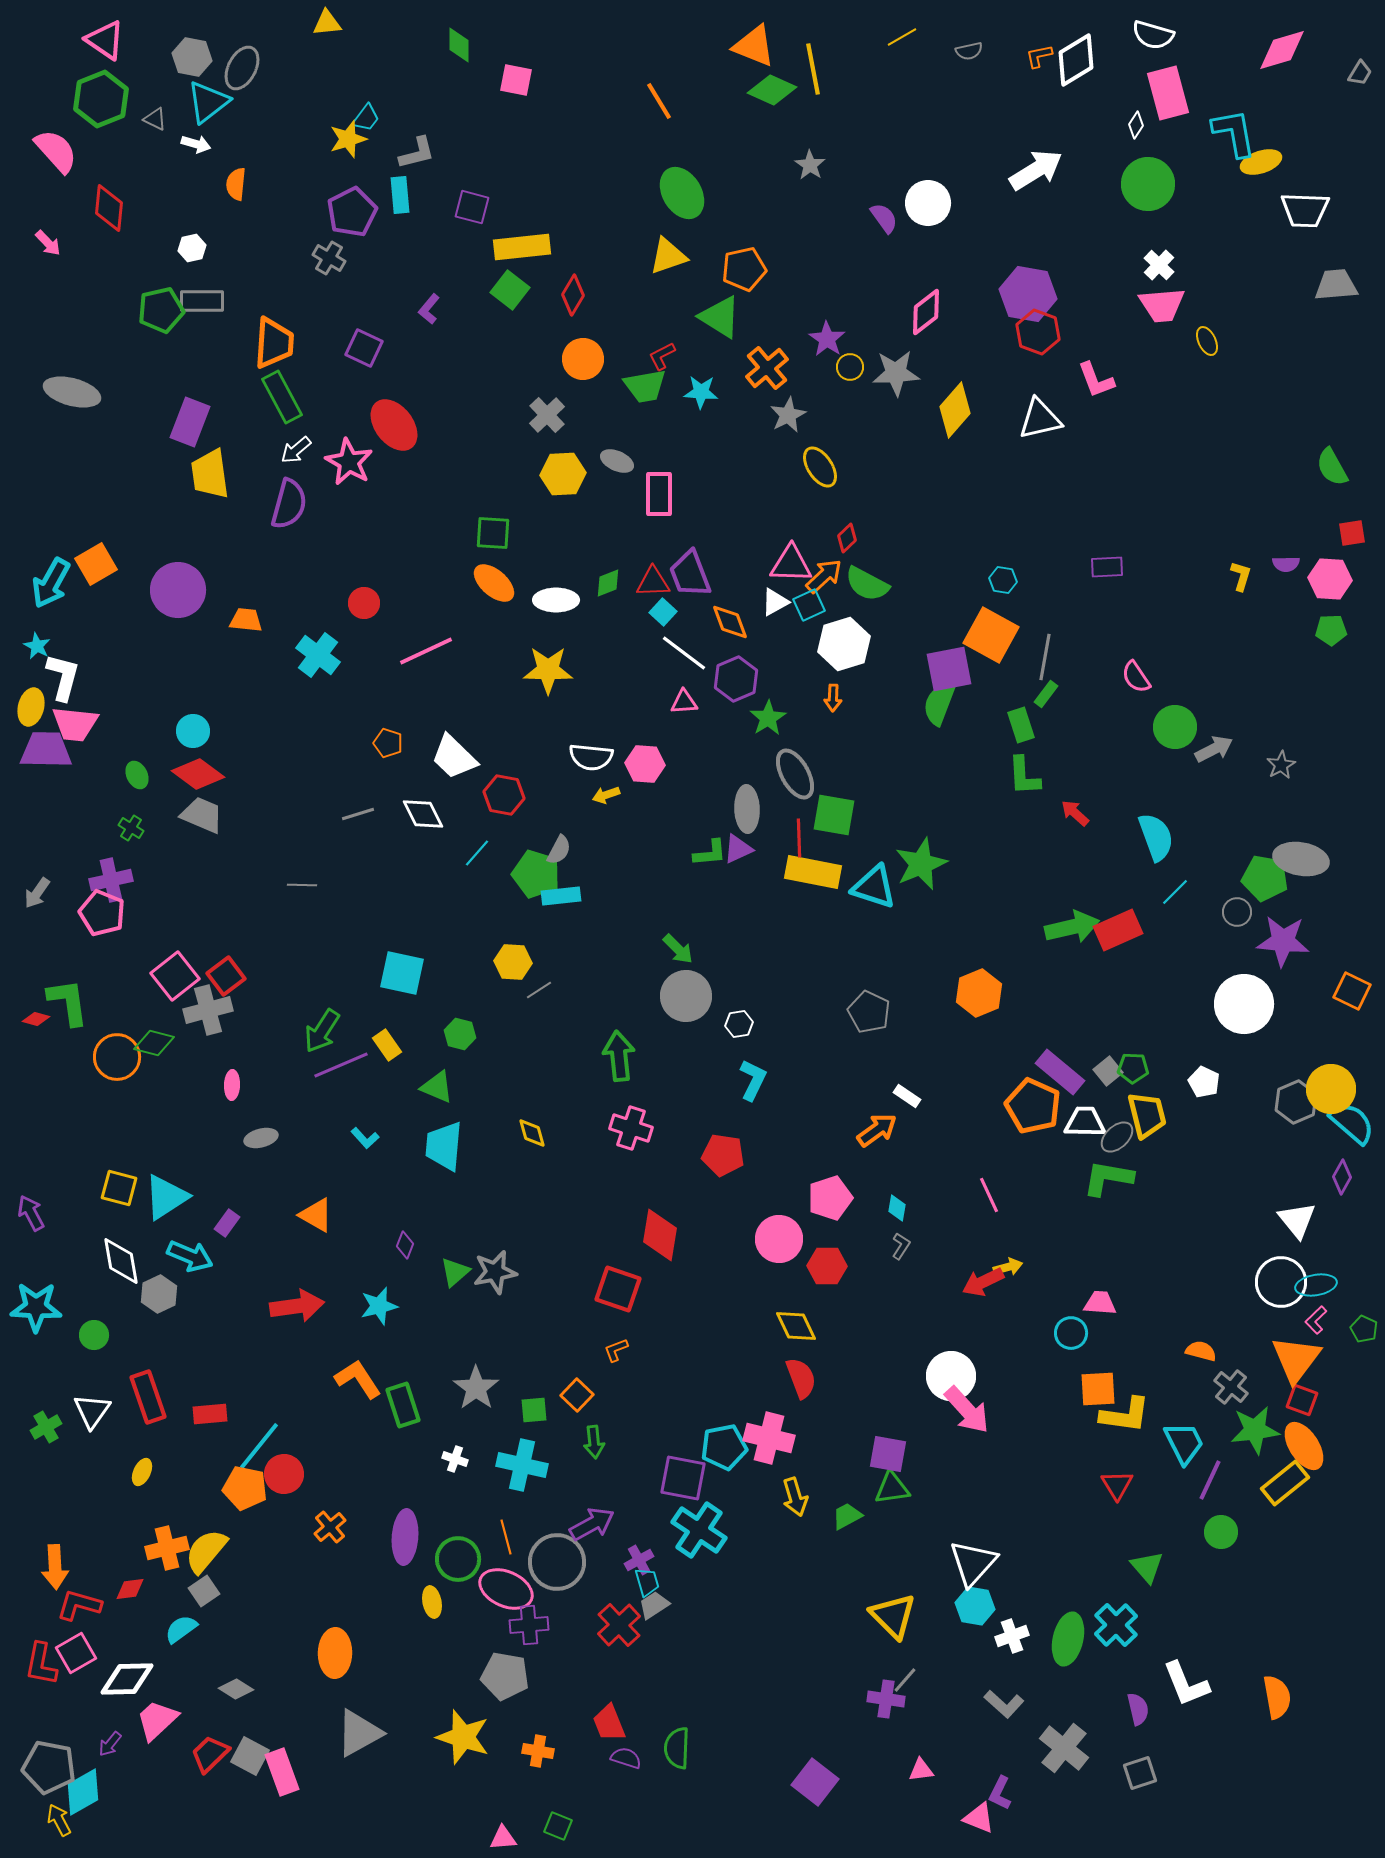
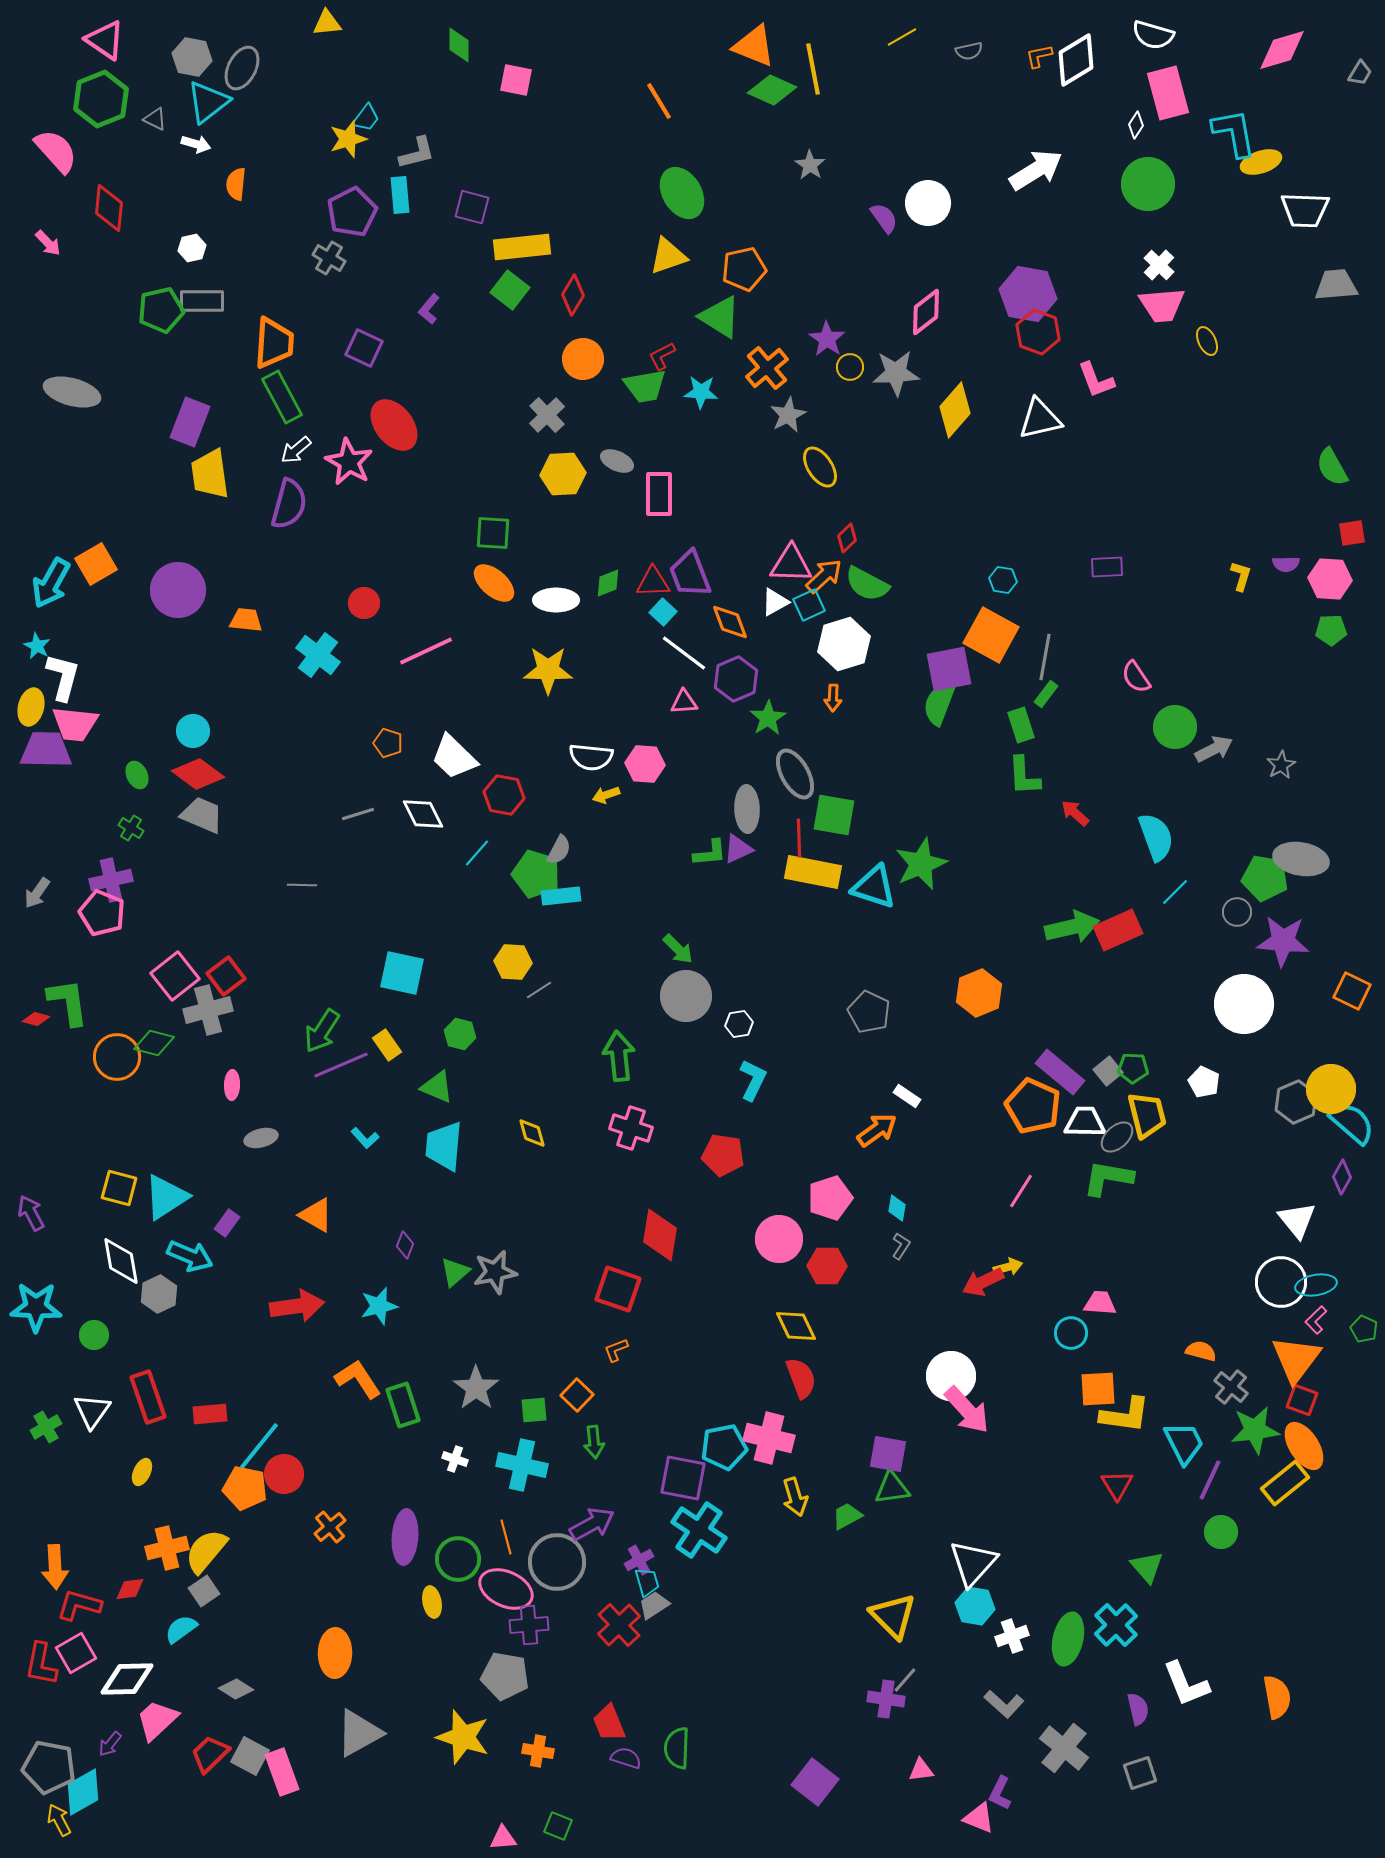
pink line at (989, 1195): moved 32 px right, 4 px up; rotated 57 degrees clockwise
